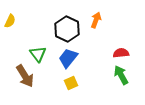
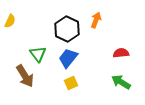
green arrow: moved 7 px down; rotated 30 degrees counterclockwise
